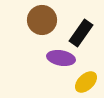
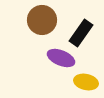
purple ellipse: rotated 12 degrees clockwise
yellow ellipse: rotated 55 degrees clockwise
